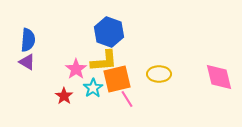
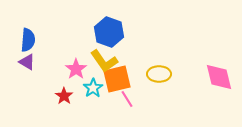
yellow L-shape: rotated 60 degrees clockwise
